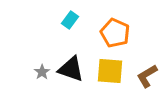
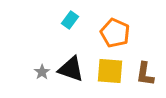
brown L-shape: moved 2 px left, 2 px up; rotated 50 degrees counterclockwise
